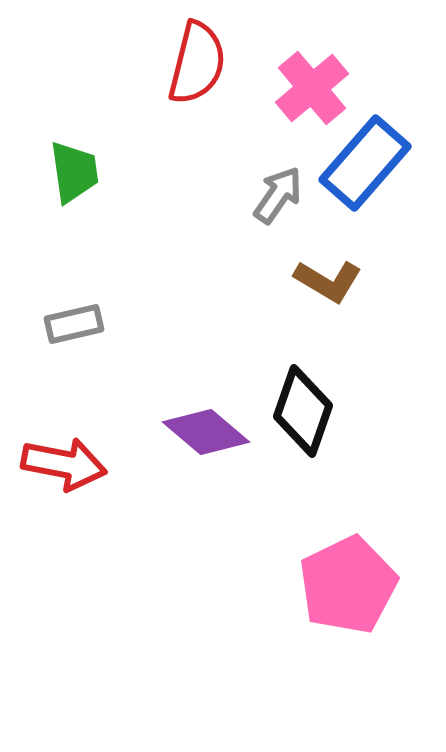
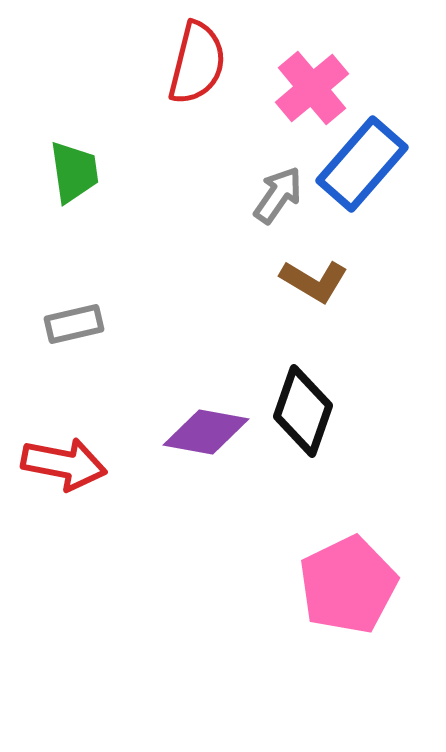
blue rectangle: moved 3 px left, 1 px down
brown L-shape: moved 14 px left
purple diamond: rotated 30 degrees counterclockwise
